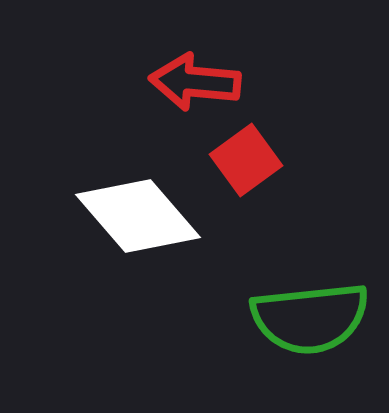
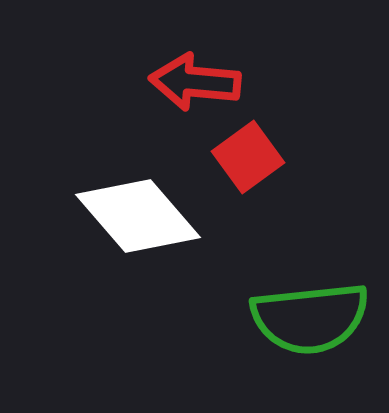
red square: moved 2 px right, 3 px up
